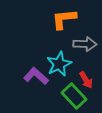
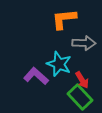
gray arrow: moved 1 px left, 1 px up
cyan star: rotated 25 degrees counterclockwise
red arrow: moved 4 px left
green rectangle: moved 6 px right, 1 px down
